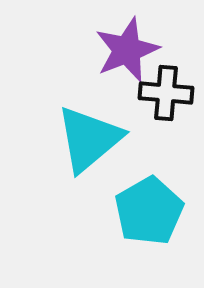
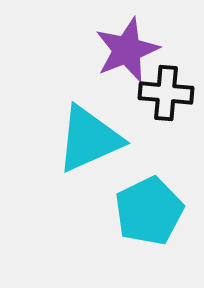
cyan triangle: rotated 16 degrees clockwise
cyan pentagon: rotated 4 degrees clockwise
